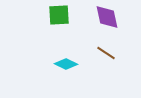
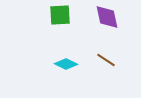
green square: moved 1 px right
brown line: moved 7 px down
